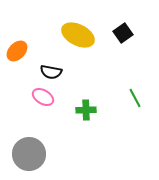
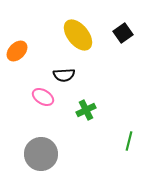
yellow ellipse: rotated 24 degrees clockwise
black semicircle: moved 13 px right, 3 px down; rotated 15 degrees counterclockwise
green line: moved 6 px left, 43 px down; rotated 42 degrees clockwise
green cross: rotated 24 degrees counterclockwise
gray circle: moved 12 px right
